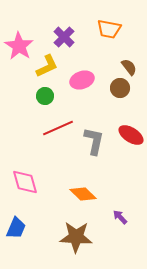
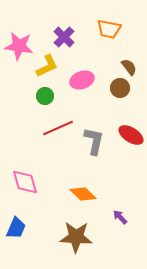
pink star: rotated 24 degrees counterclockwise
